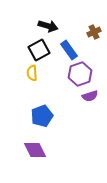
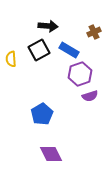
black arrow: rotated 12 degrees counterclockwise
blue rectangle: rotated 24 degrees counterclockwise
yellow semicircle: moved 21 px left, 14 px up
blue pentagon: moved 2 px up; rotated 10 degrees counterclockwise
purple diamond: moved 16 px right, 4 px down
